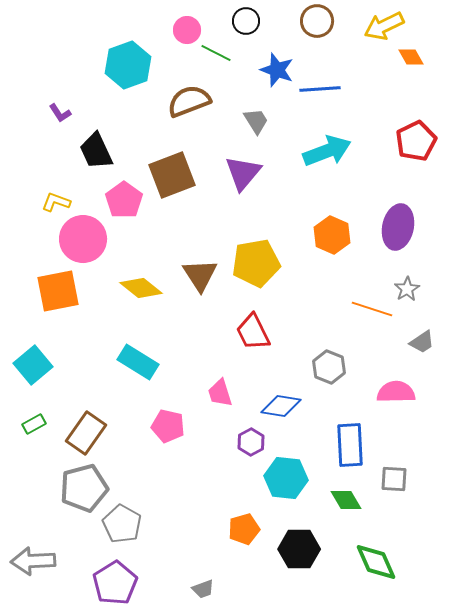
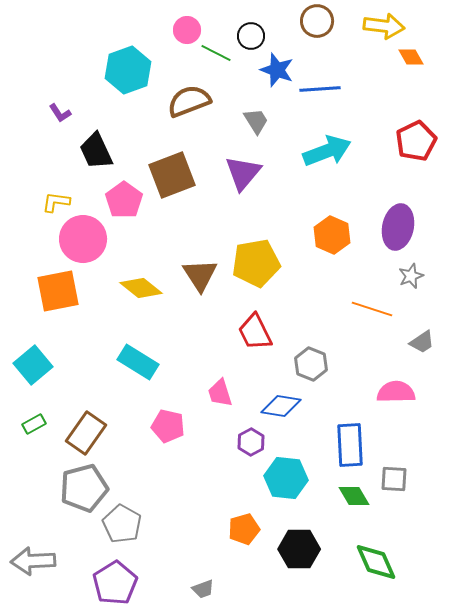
black circle at (246, 21): moved 5 px right, 15 px down
yellow arrow at (384, 26): rotated 147 degrees counterclockwise
cyan hexagon at (128, 65): moved 5 px down
yellow L-shape at (56, 202): rotated 12 degrees counterclockwise
gray star at (407, 289): moved 4 px right, 13 px up; rotated 10 degrees clockwise
red trapezoid at (253, 332): moved 2 px right
gray hexagon at (329, 367): moved 18 px left, 3 px up
green diamond at (346, 500): moved 8 px right, 4 px up
